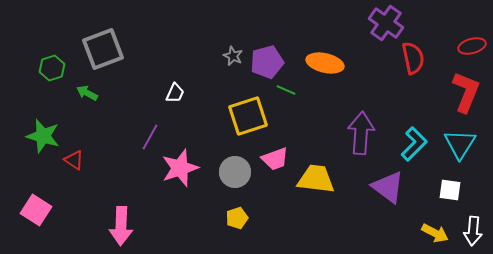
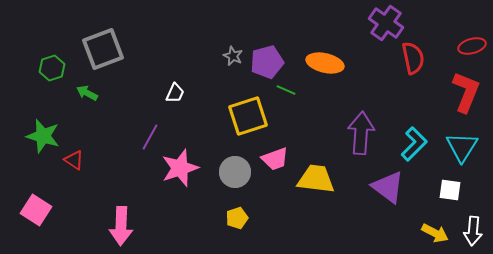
cyan triangle: moved 2 px right, 3 px down
